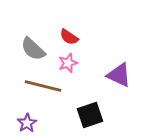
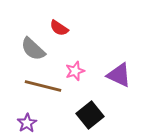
red semicircle: moved 10 px left, 9 px up
pink star: moved 7 px right, 8 px down
black square: rotated 20 degrees counterclockwise
